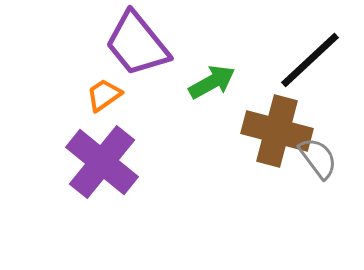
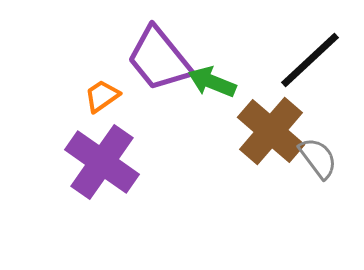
purple trapezoid: moved 22 px right, 15 px down
green arrow: rotated 129 degrees counterclockwise
orange trapezoid: moved 2 px left, 1 px down
brown cross: moved 6 px left; rotated 26 degrees clockwise
purple cross: rotated 4 degrees counterclockwise
